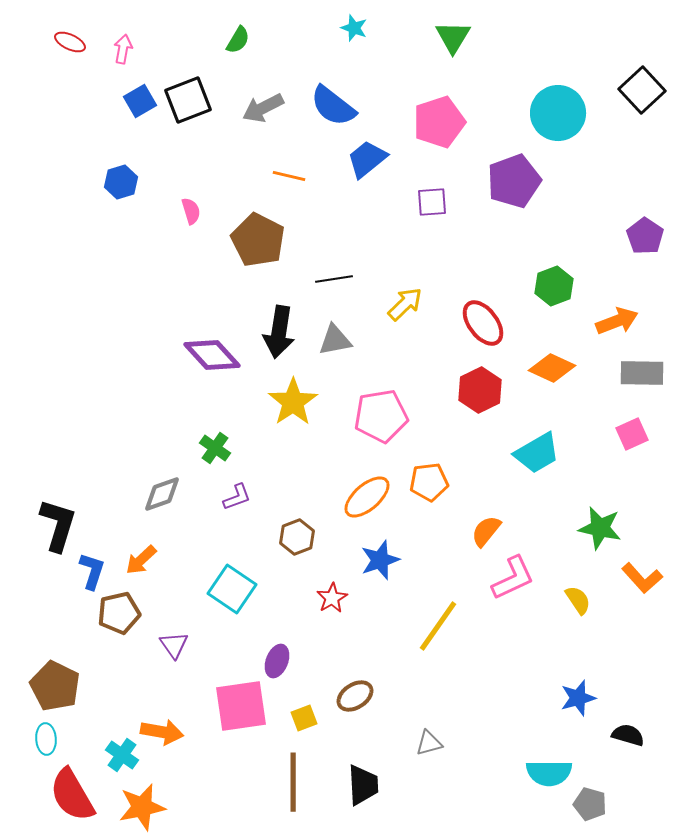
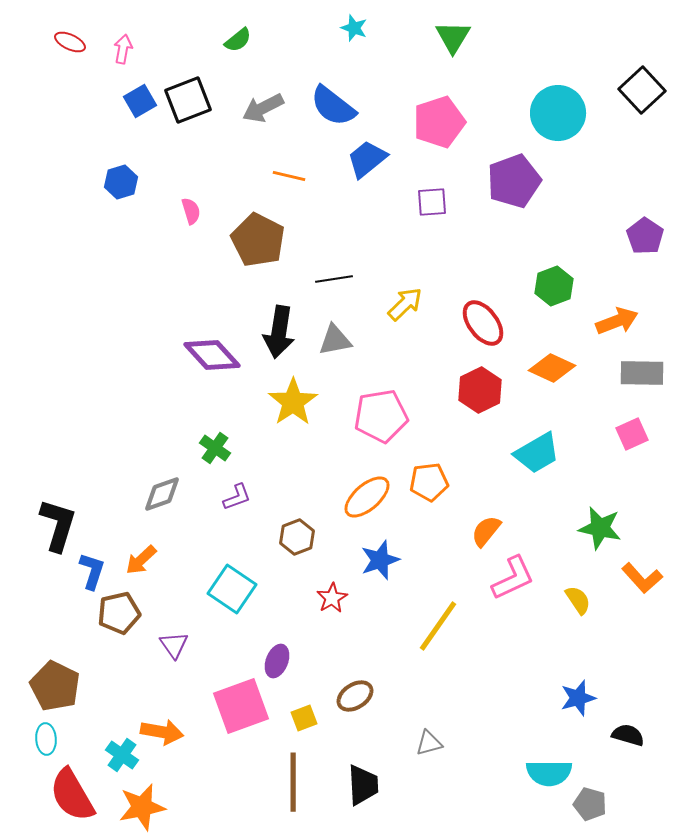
green semicircle at (238, 40): rotated 20 degrees clockwise
pink square at (241, 706): rotated 12 degrees counterclockwise
